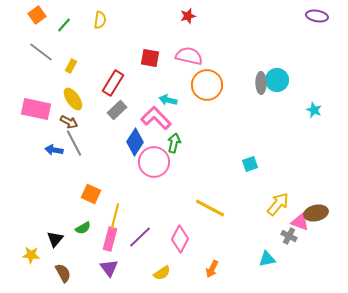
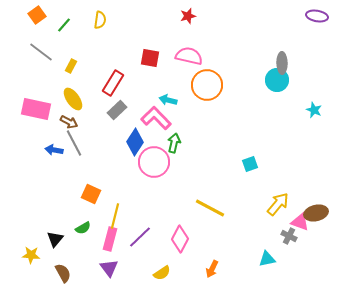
gray ellipse at (261, 83): moved 21 px right, 20 px up
